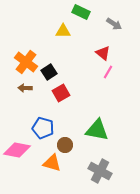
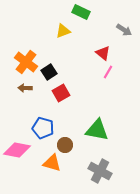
gray arrow: moved 10 px right, 6 px down
yellow triangle: rotated 21 degrees counterclockwise
